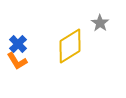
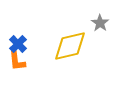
yellow diamond: rotated 18 degrees clockwise
orange L-shape: rotated 25 degrees clockwise
